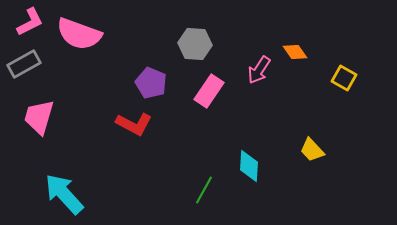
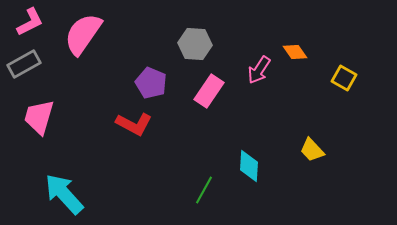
pink semicircle: moved 4 px right; rotated 105 degrees clockwise
